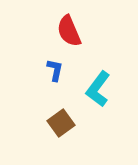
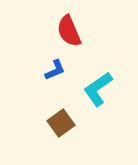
blue L-shape: rotated 55 degrees clockwise
cyan L-shape: rotated 18 degrees clockwise
